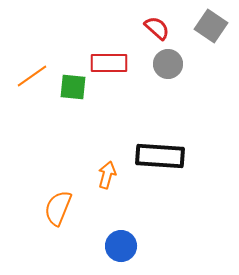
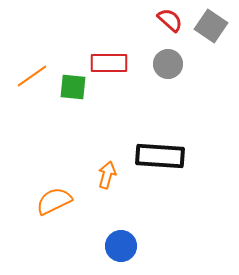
red semicircle: moved 13 px right, 8 px up
orange semicircle: moved 4 px left, 7 px up; rotated 42 degrees clockwise
